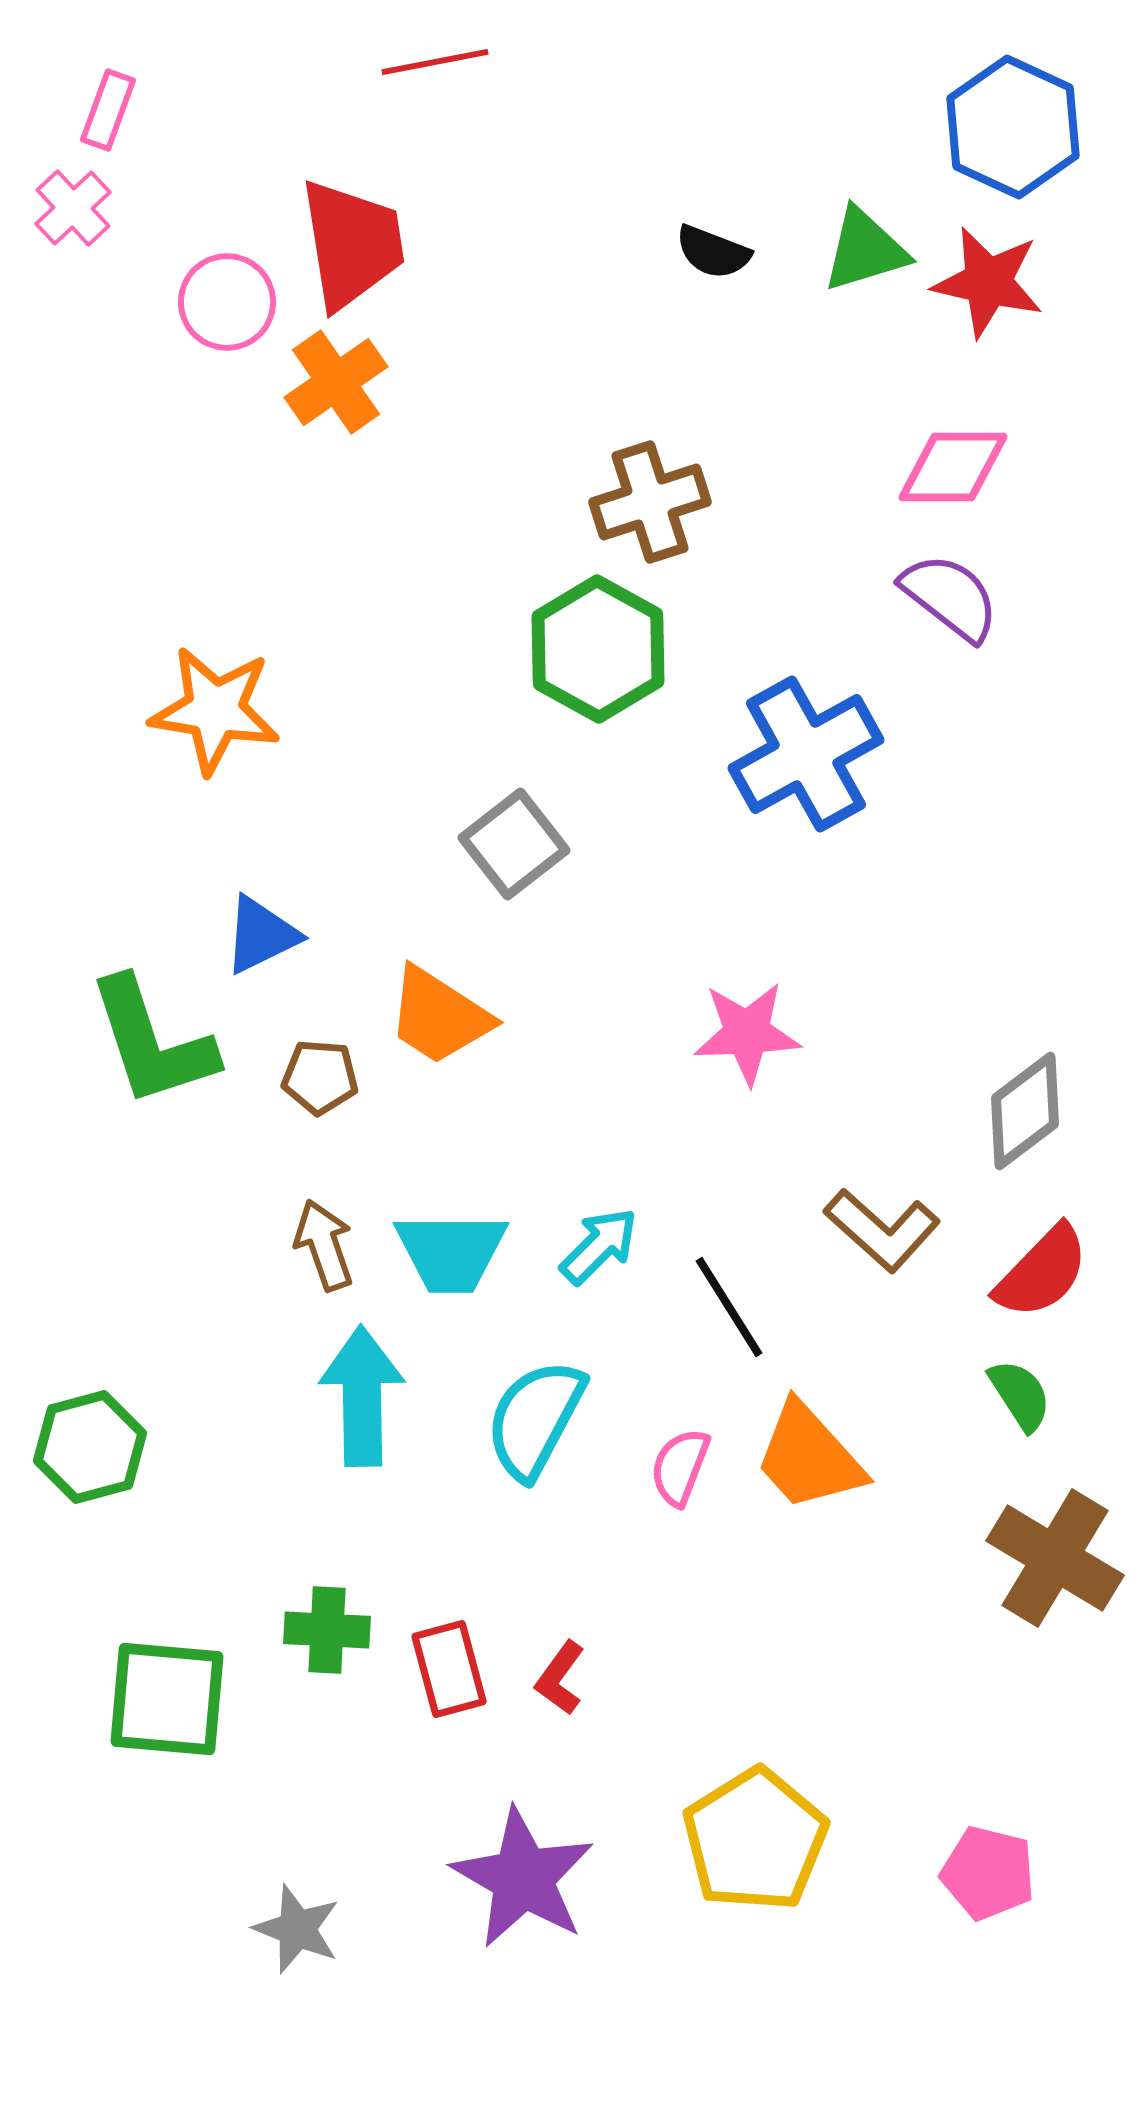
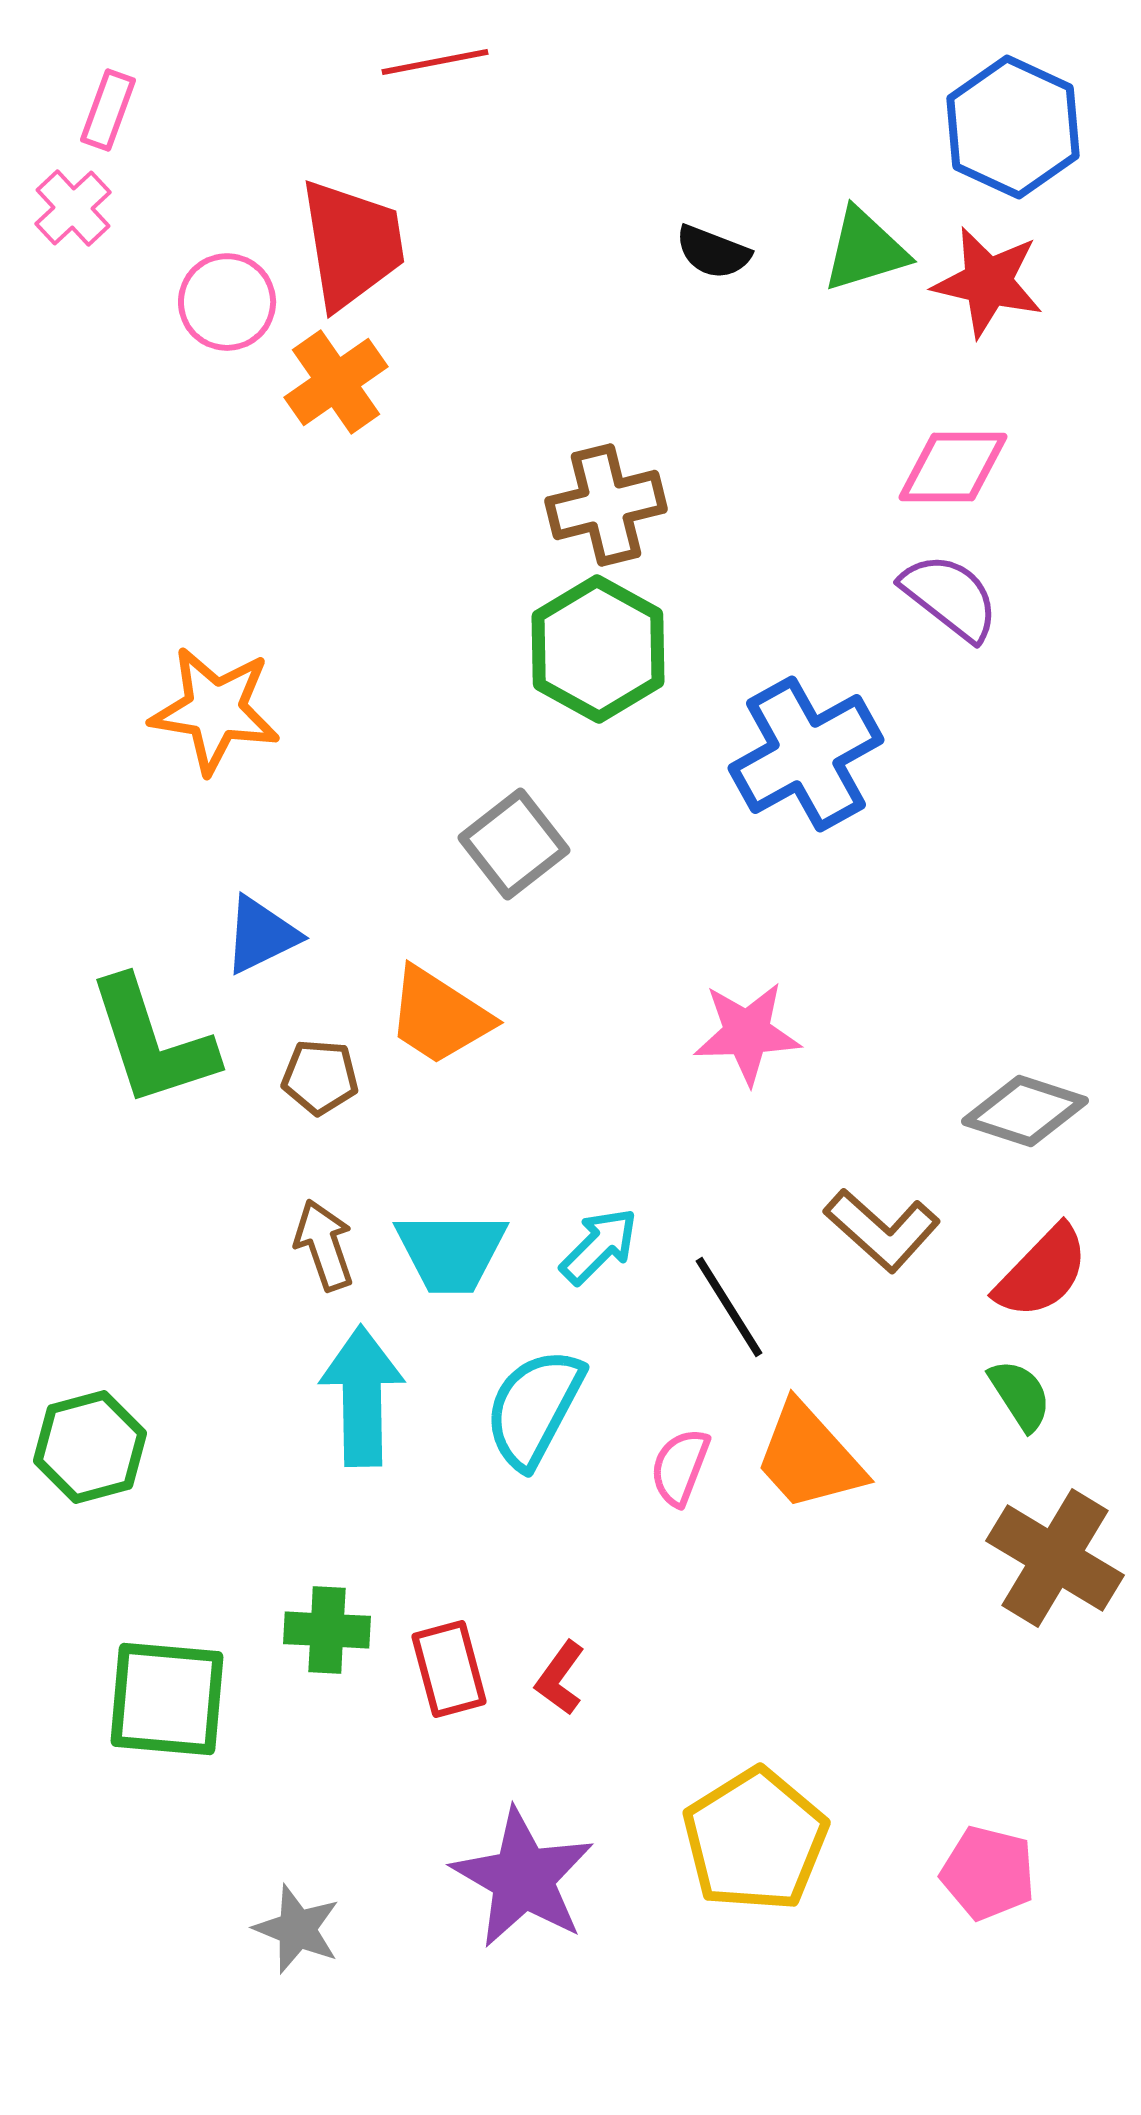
brown cross at (650, 502): moved 44 px left, 3 px down; rotated 4 degrees clockwise
gray diamond at (1025, 1111): rotated 55 degrees clockwise
cyan semicircle at (535, 1419): moved 1 px left, 11 px up
